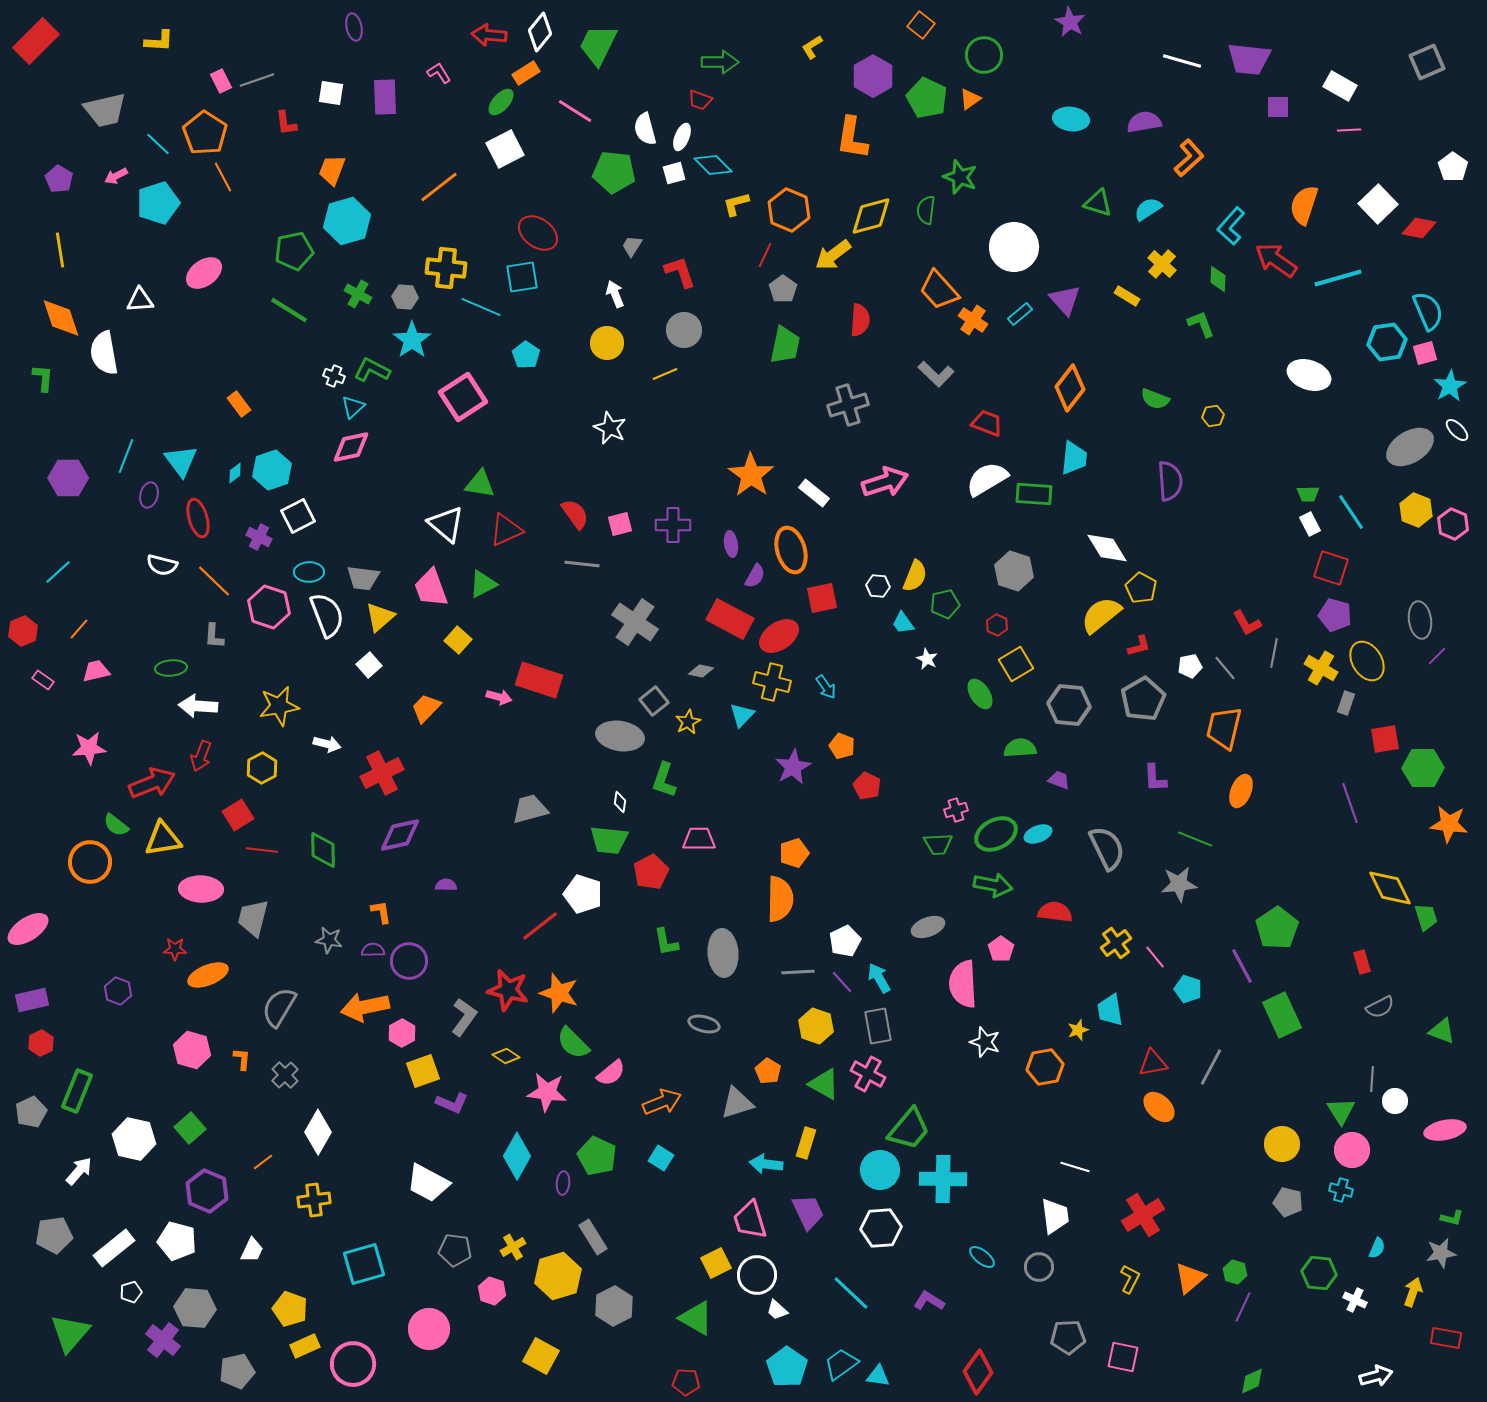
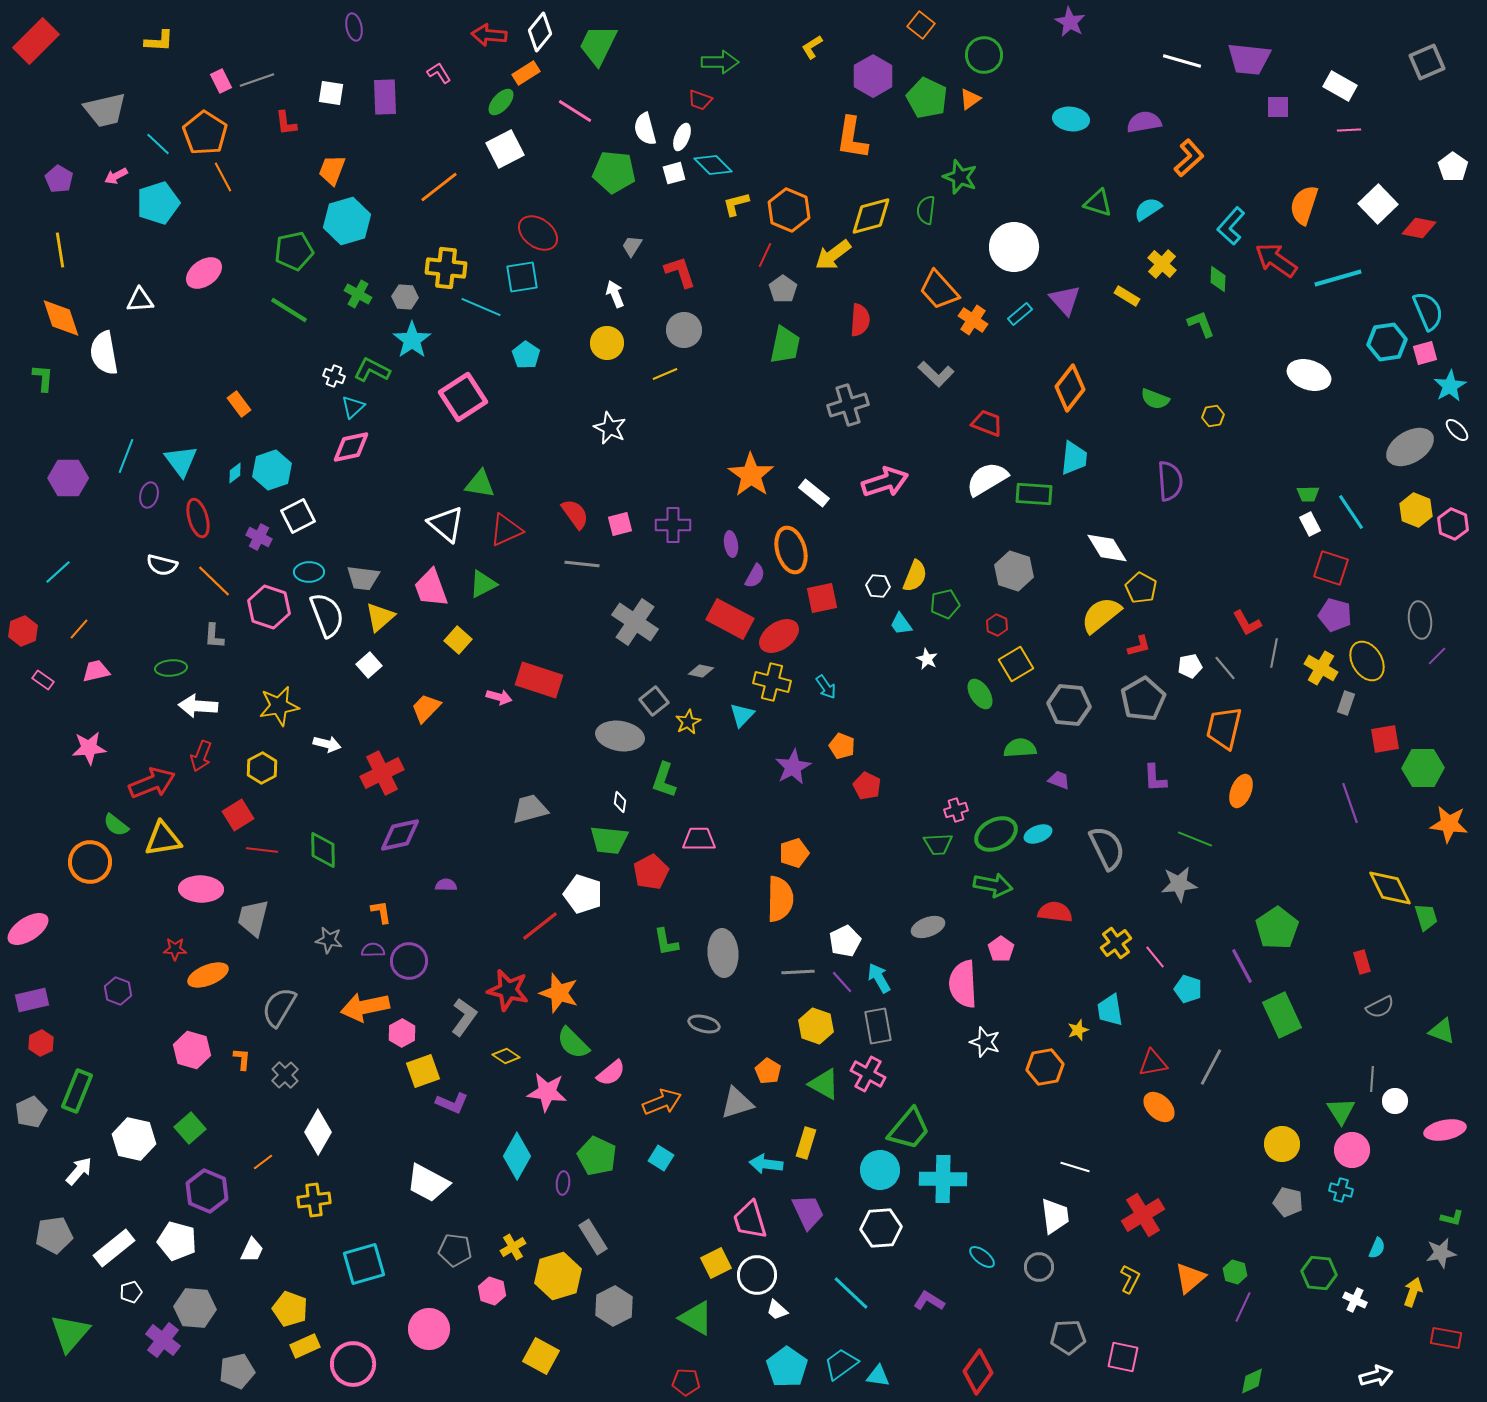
cyan trapezoid at (903, 623): moved 2 px left, 1 px down
